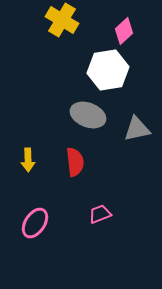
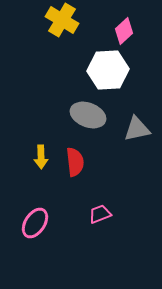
white hexagon: rotated 6 degrees clockwise
yellow arrow: moved 13 px right, 3 px up
